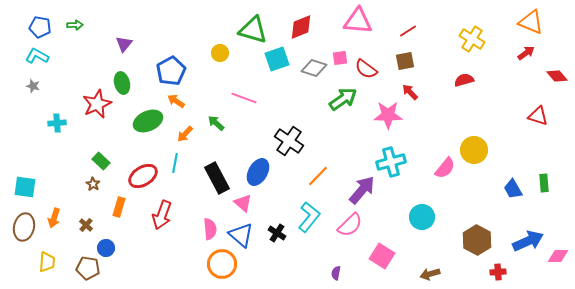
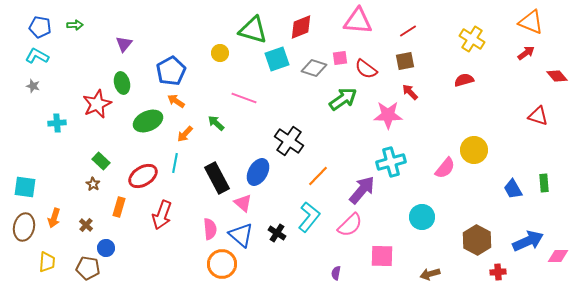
pink square at (382, 256): rotated 30 degrees counterclockwise
